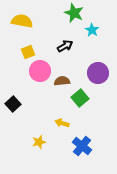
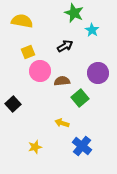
yellow star: moved 4 px left, 5 px down
